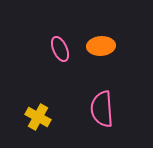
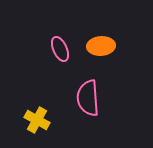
pink semicircle: moved 14 px left, 11 px up
yellow cross: moved 1 px left, 3 px down
